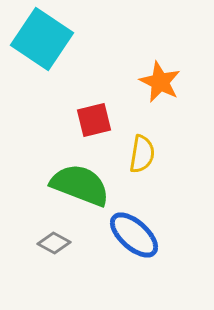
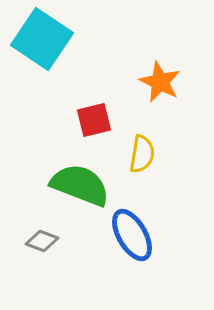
blue ellipse: moved 2 px left; rotated 18 degrees clockwise
gray diamond: moved 12 px left, 2 px up; rotated 8 degrees counterclockwise
